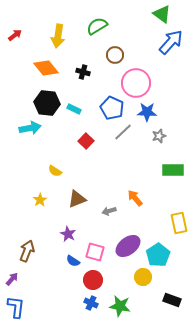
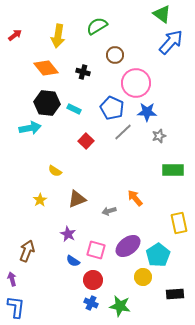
pink square: moved 1 px right, 2 px up
purple arrow: rotated 56 degrees counterclockwise
black rectangle: moved 3 px right, 6 px up; rotated 24 degrees counterclockwise
